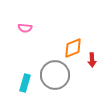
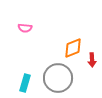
gray circle: moved 3 px right, 3 px down
